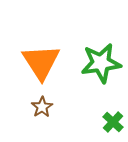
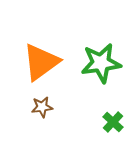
orange triangle: rotated 27 degrees clockwise
brown star: rotated 25 degrees clockwise
